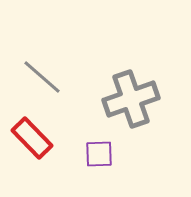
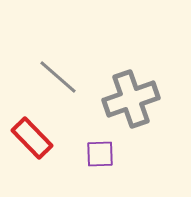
gray line: moved 16 px right
purple square: moved 1 px right
